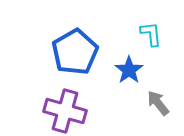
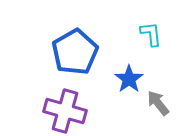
blue star: moved 9 px down
